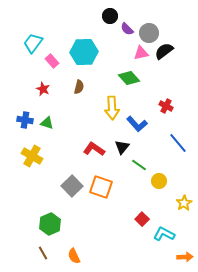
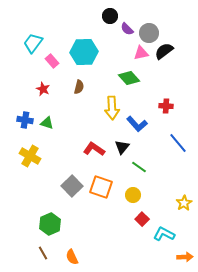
red cross: rotated 24 degrees counterclockwise
yellow cross: moved 2 px left
green line: moved 2 px down
yellow circle: moved 26 px left, 14 px down
orange semicircle: moved 2 px left, 1 px down
